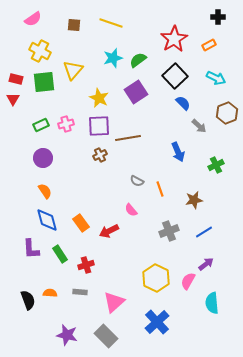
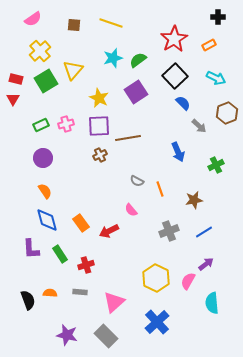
yellow cross at (40, 51): rotated 20 degrees clockwise
green square at (44, 82): moved 2 px right, 1 px up; rotated 25 degrees counterclockwise
